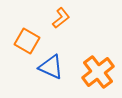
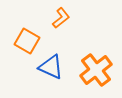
orange cross: moved 2 px left, 2 px up
